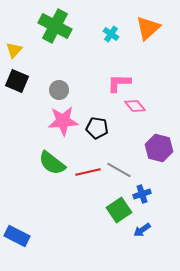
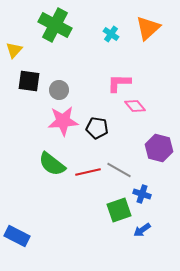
green cross: moved 1 px up
black square: moved 12 px right; rotated 15 degrees counterclockwise
green semicircle: moved 1 px down
blue cross: rotated 36 degrees clockwise
green square: rotated 15 degrees clockwise
